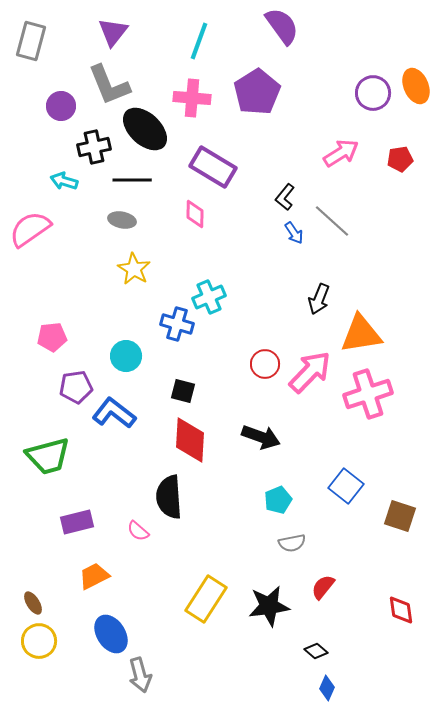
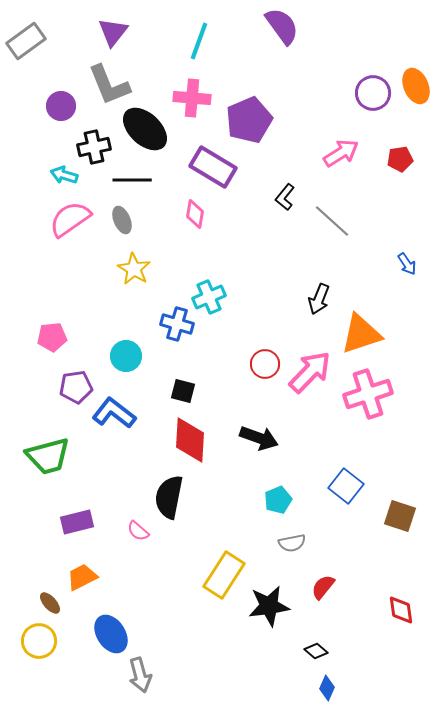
gray rectangle at (31, 41): moved 5 px left; rotated 39 degrees clockwise
purple pentagon at (257, 92): moved 8 px left, 28 px down; rotated 9 degrees clockwise
cyan arrow at (64, 181): moved 6 px up
pink diamond at (195, 214): rotated 8 degrees clockwise
gray ellipse at (122, 220): rotated 56 degrees clockwise
pink semicircle at (30, 229): moved 40 px right, 10 px up
blue arrow at (294, 233): moved 113 px right, 31 px down
orange triangle at (361, 334): rotated 9 degrees counterclockwise
black arrow at (261, 437): moved 2 px left, 1 px down
black semicircle at (169, 497): rotated 15 degrees clockwise
orange trapezoid at (94, 576): moved 12 px left, 1 px down
yellow rectangle at (206, 599): moved 18 px right, 24 px up
brown ellipse at (33, 603): moved 17 px right; rotated 10 degrees counterclockwise
